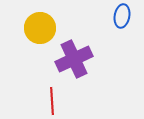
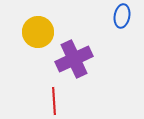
yellow circle: moved 2 px left, 4 px down
red line: moved 2 px right
